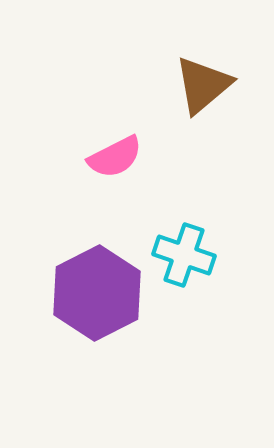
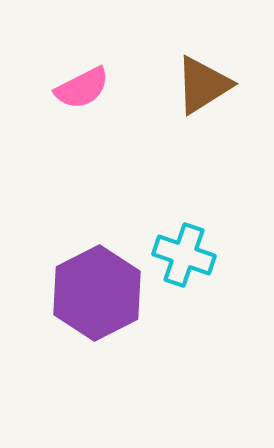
brown triangle: rotated 8 degrees clockwise
pink semicircle: moved 33 px left, 69 px up
